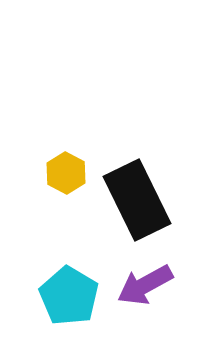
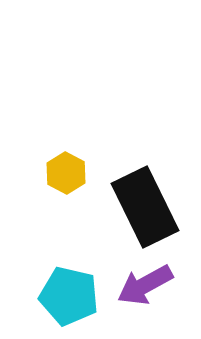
black rectangle: moved 8 px right, 7 px down
cyan pentagon: rotated 18 degrees counterclockwise
